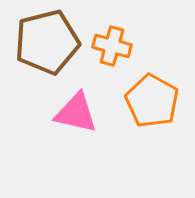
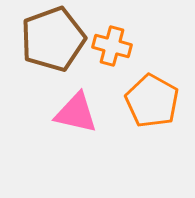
brown pentagon: moved 6 px right, 3 px up; rotated 6 degrees counterclockwise
